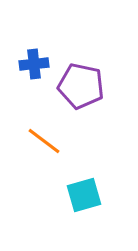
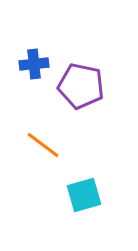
orange line: moved 1 px left, 4 px down
